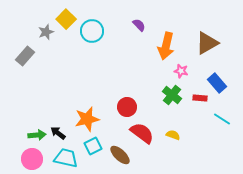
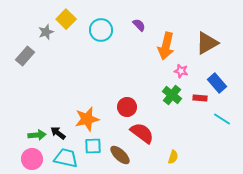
cyan circle: moved 9 px right, 1 px up
yellow semicircle: moved 22 px down; rotated 88 degrees clockwise
cyan square: rotated 24 degrees clockwise
